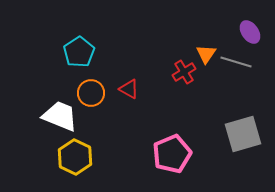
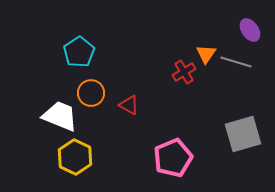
purple ellipse: moved 2 px up
red triangle: moved 16 px down
pink pentagon: moved 1 px right, 4 px down
